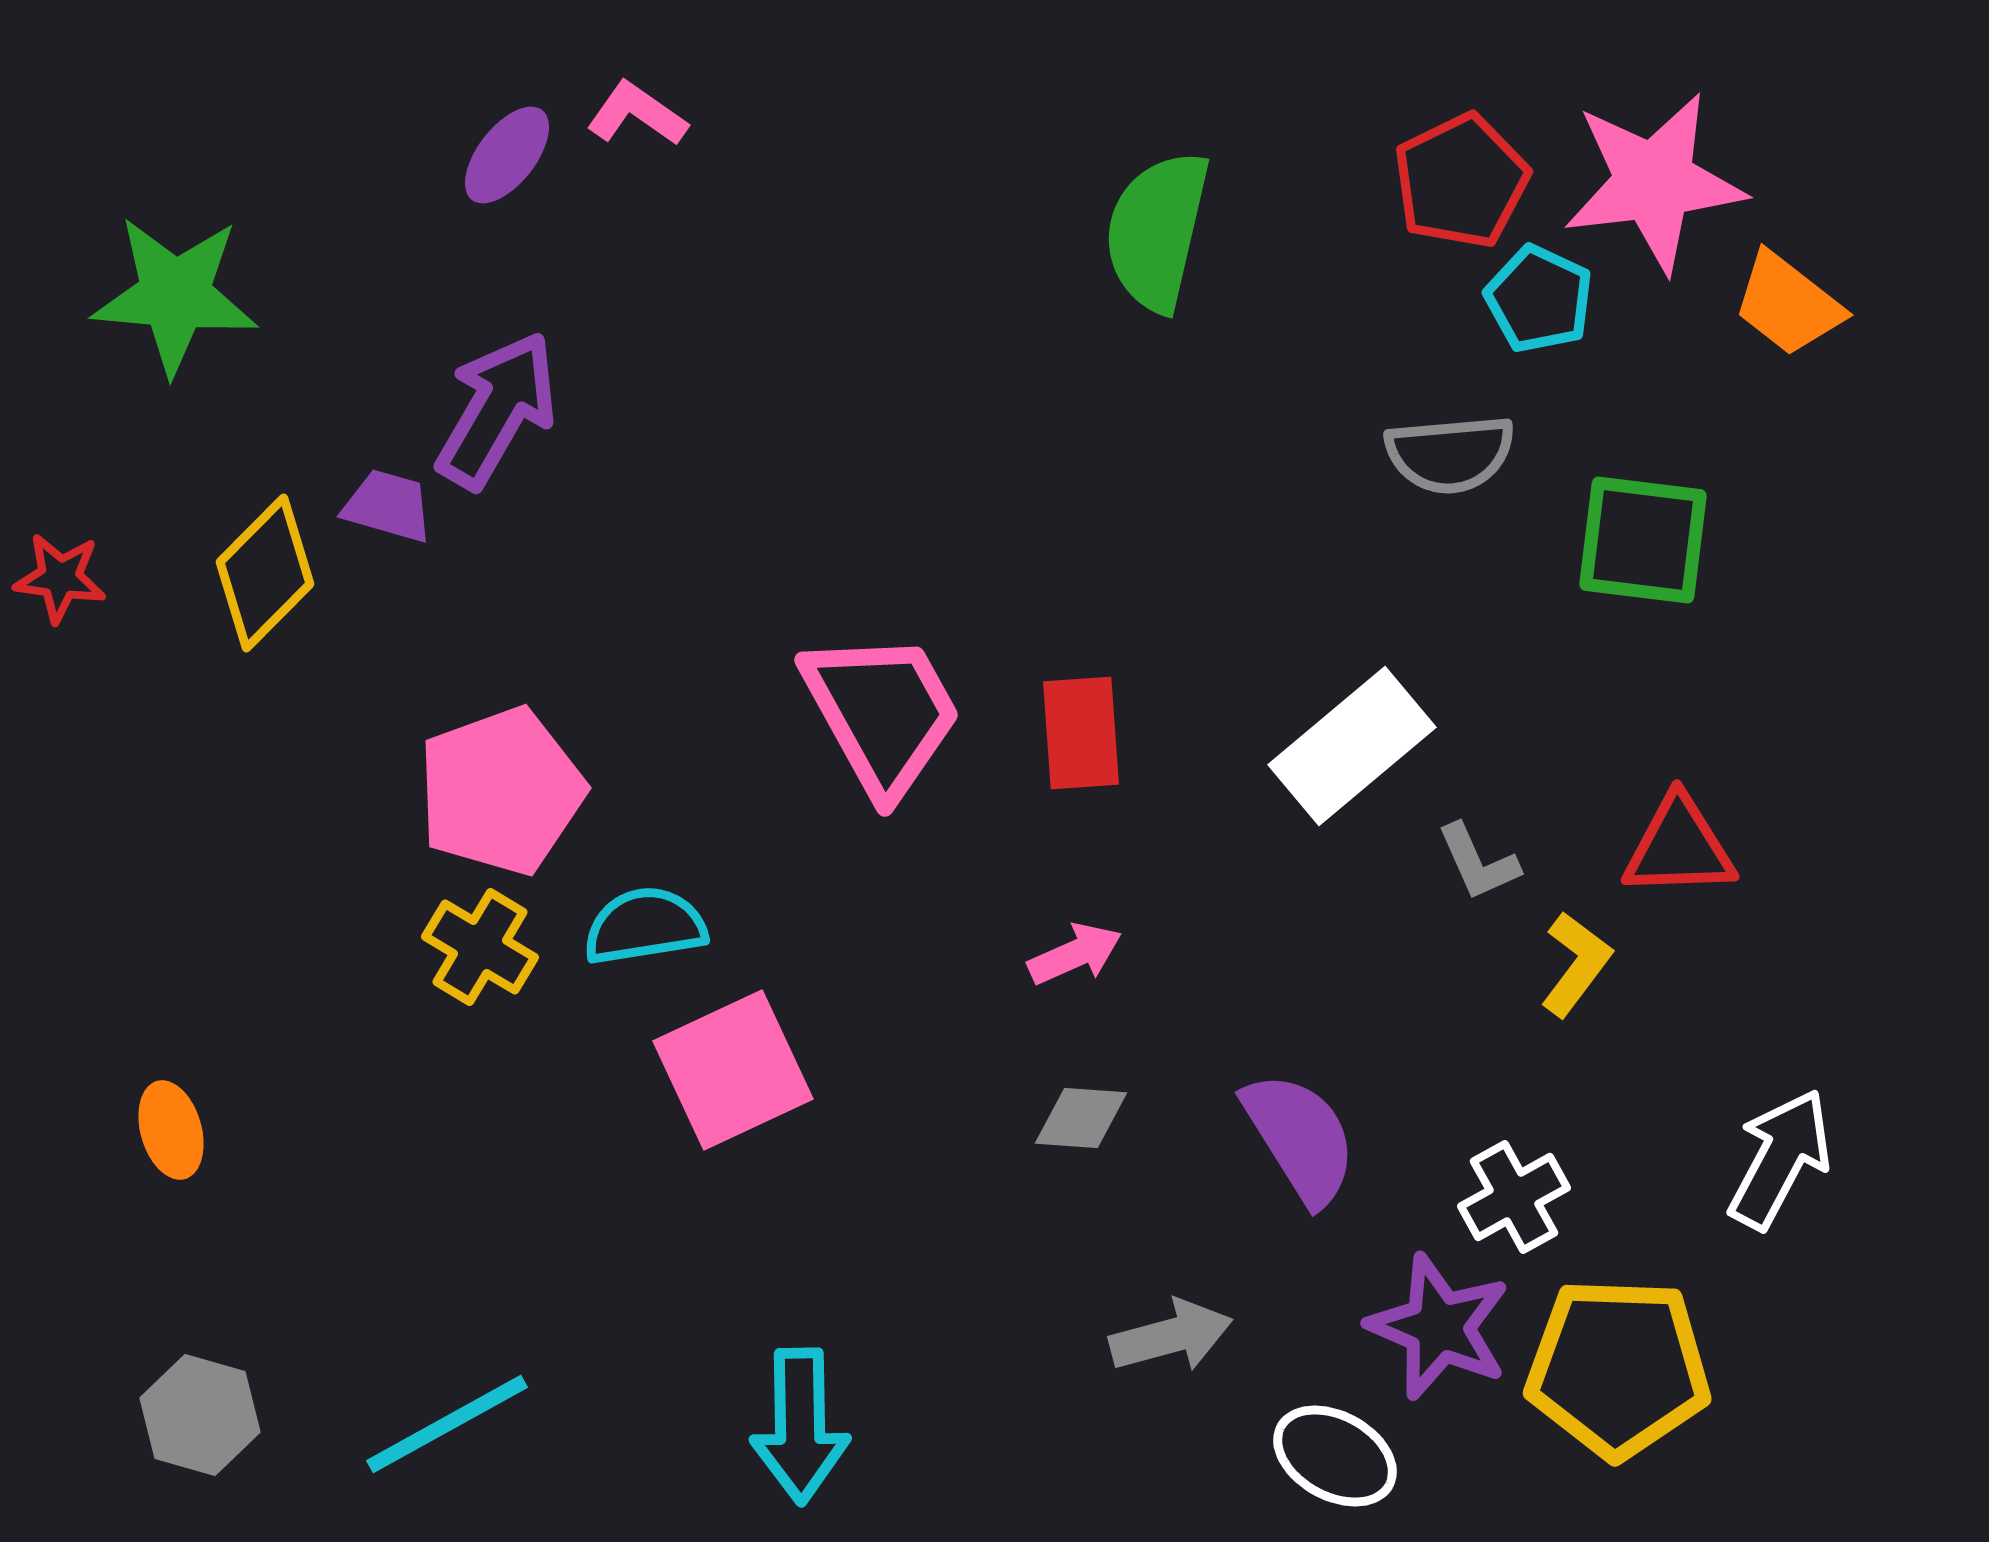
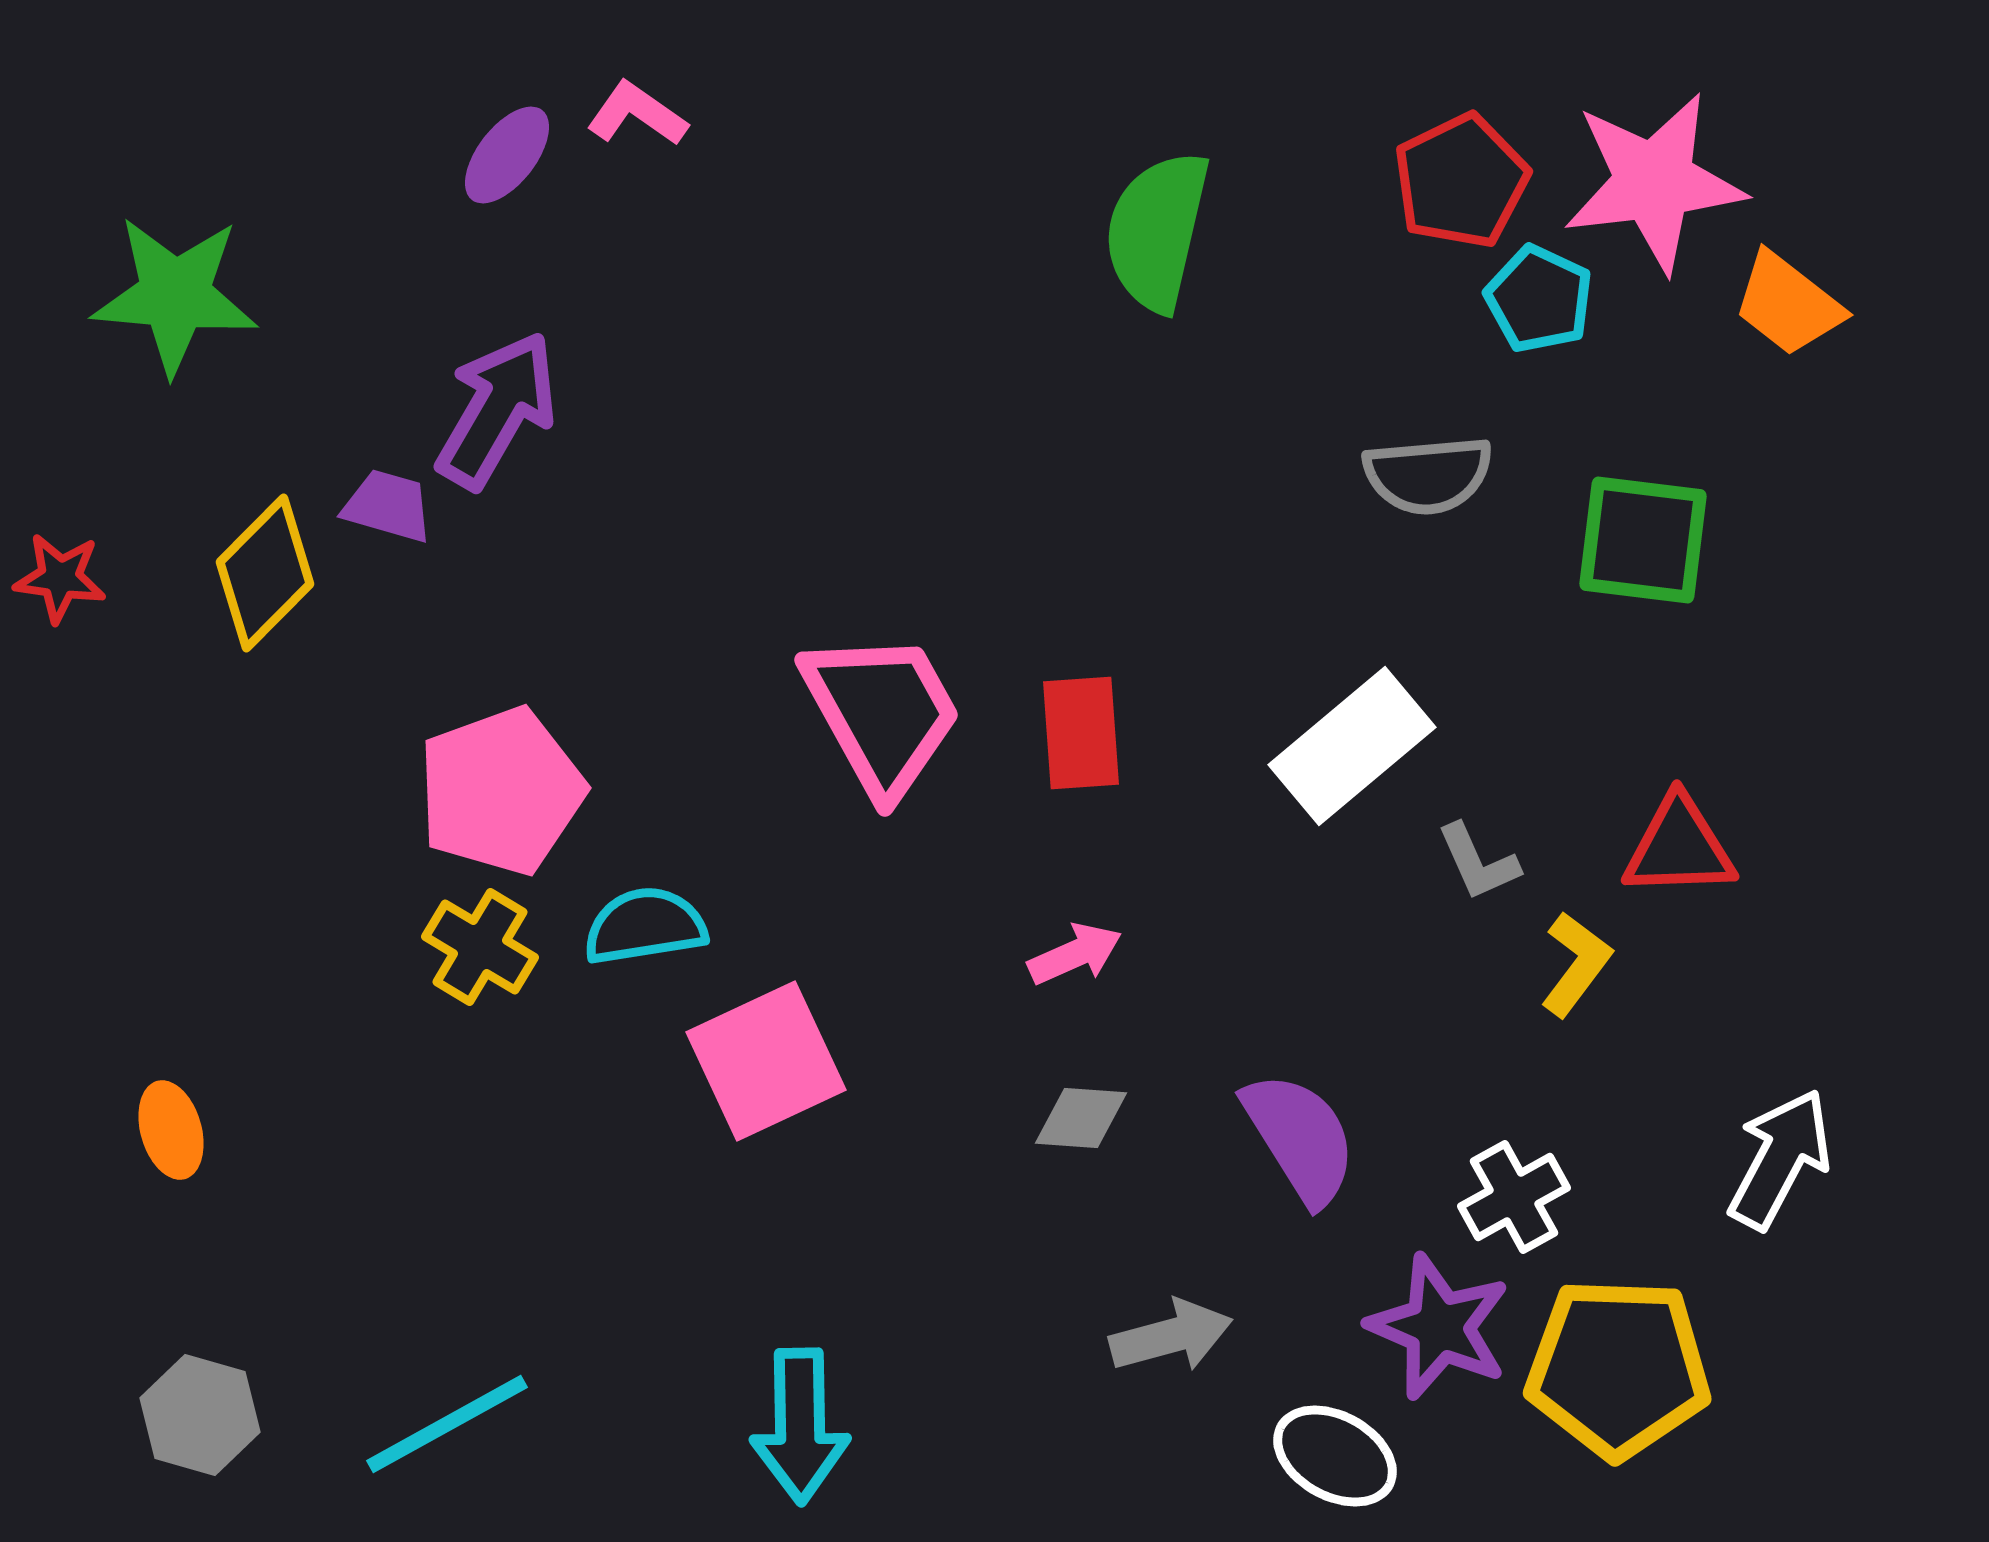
gray semicircle: moved 22 px left, 21 px down
pink square: moved 33 px right, 9 px up
